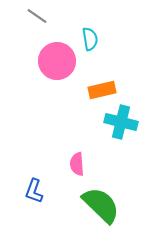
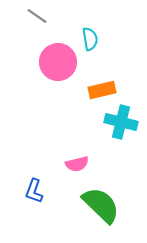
pink circle: moved 1 px right, 1 px down
pink semicircle: rotated 100 degrees counterclockwise
